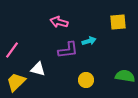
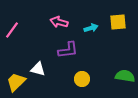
cyan arrow: moved 2 px right, 13 px up
pink line: moved 20 px up
yellow circle: moved 4 px left, 1 px up
